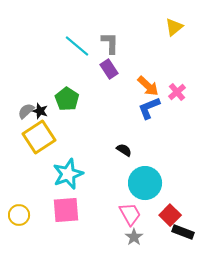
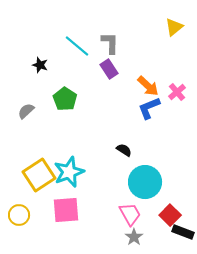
green pentagon: moved 2 px left
black star: moved 46 px up
yellow square: moved 38 px down
cyan star: moved 1 px right, 2 px up
cyan circle: moved 1 px up
